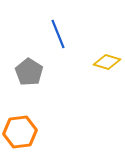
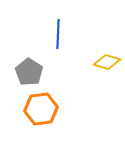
blue line: rotated 24 degrees clockwise
orange hexagon: moved 21 px right, 23 px up
